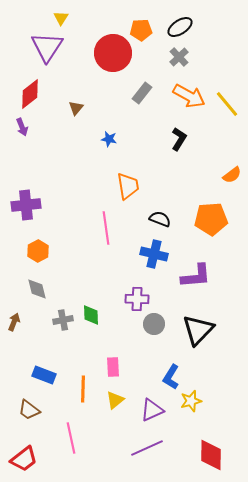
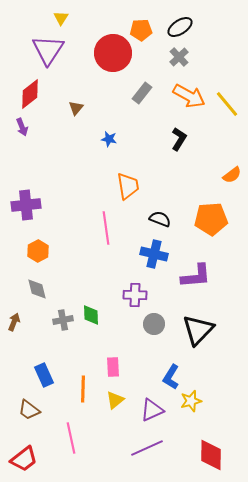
purple triangle at (47, 47): moved 1 px right, 3 px down
purple cross at (137, 299): moved 2 px left, 4 px up
blue rectangle at (44, 375): rotated 45 degrees clockwise
